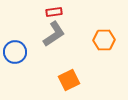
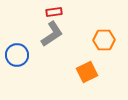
gray L-shape: moved 2 px left
blue circle: moved 2 px right, 3 px down
orange square: moved 18 px right, 8 px up
